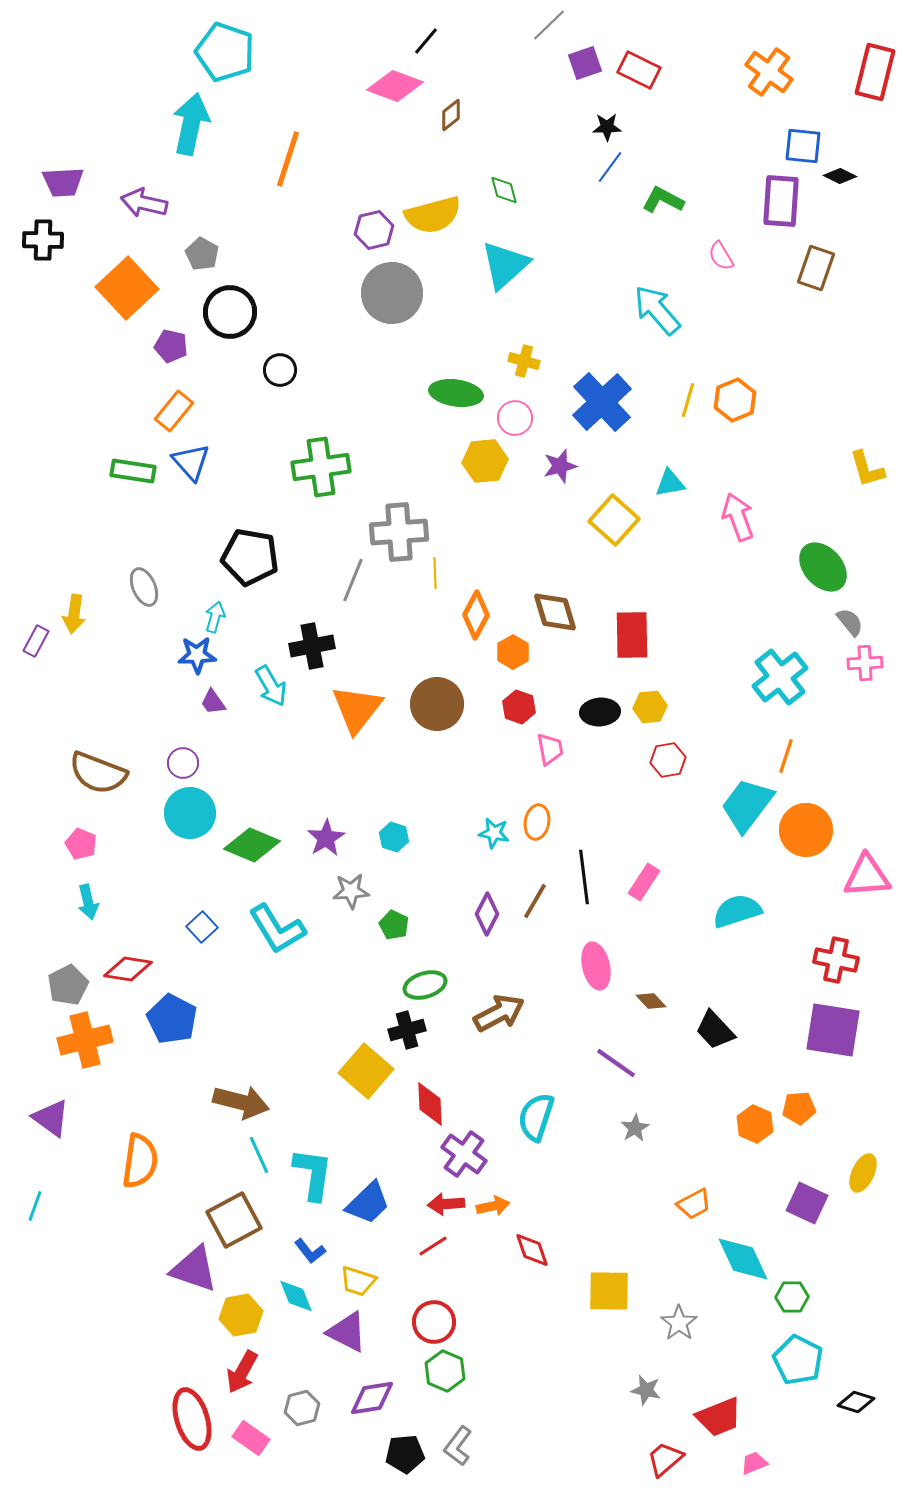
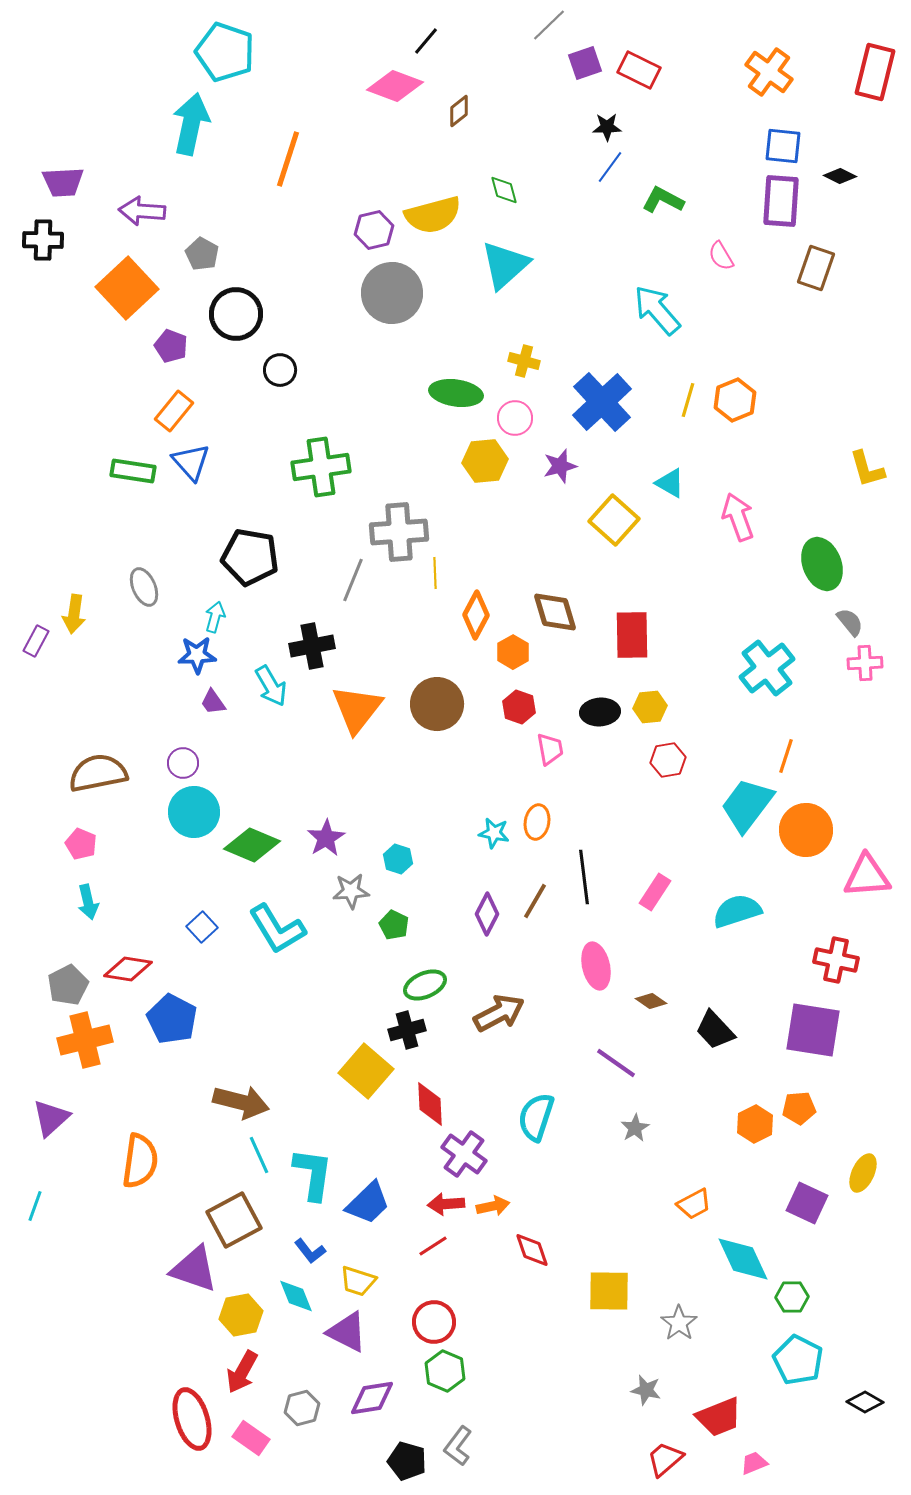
brown diamond at (451, 115): moved 8 px right, 4 px up
blue square at (803, 146): moved 20 px left
purple arrow at (144, 203): moved 2 px left, 8 px down; rotated 9 degrees counterclockwise
black circle at (230, 312): moved 6 px right, 2 px down
purple pentagon at (171, 346): rotated 8 degrees clockwise
cyan triangle at (670, 483): rotated 40 degrees clockwise
green ellipse at (823, 567): moved 1 px left, 3 px up; rotated 21 degrees clockwise
cyan cross at (780, 677): moved 13 px left, 9 px up
brown semicircle at (98, 773): rotated 148 degrees clockwise
cyan circle at (190, 813): moved 4 px right, 1 px up
cyan hexagon at (394, 837): moved 4 px right, 22 px down
pink rectangle at (644, 882): moved 11 px right, 10 px down
green ellipse at (425, 985): rotated 6 degrees counterclockwise
brown diamond at (651, 1001): rotated 12 degrees counterclockwise
purple square at (833, 1030): moved 20 px left
purple triangle at (51, 1118): rotated 42 degrees clockwise
orange hexagon at (755, 1124): rotated 9 degrees clockwise
black diamond at (856, 1402): moved 9 px right; rotated 12 degrees clockwise
black pentagon at (405, 1454): moved 2 px right, 7 px down; rotated 21 degrees clockwise
